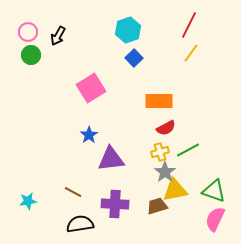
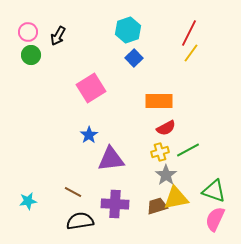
red line: moved 8 px down
gray star: moved 1 px right, 3 px down
yellow triangle: moved 1 px right, 8 px down
black semicircle: moved 3 px up
